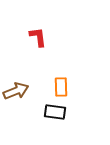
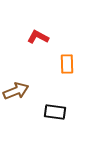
red L-shape: rotated 55 degrees counterclockwise
orange rectangle: moved 6 px right, 23 px up
